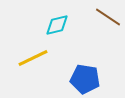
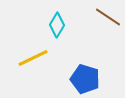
cyan diamond: rotated 45 degrees counterclockwise
blue pentagon: rotated 8 degrees clockwise
